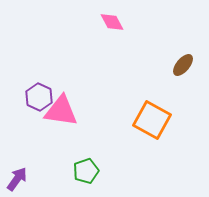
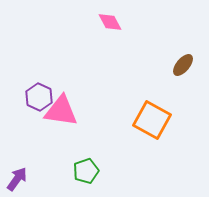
pink diamond: moved 2 px left
